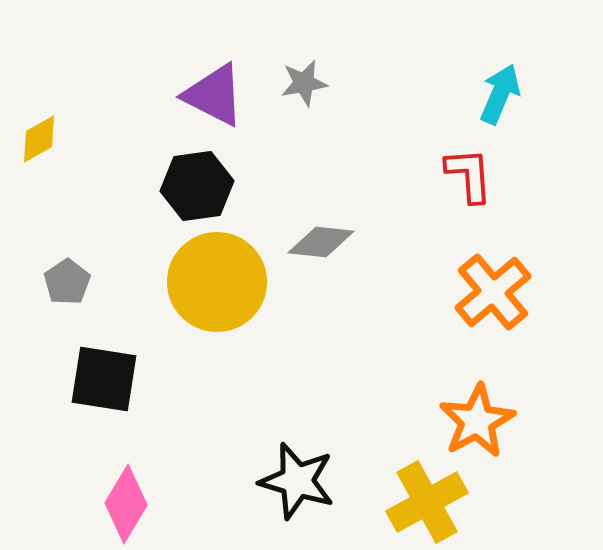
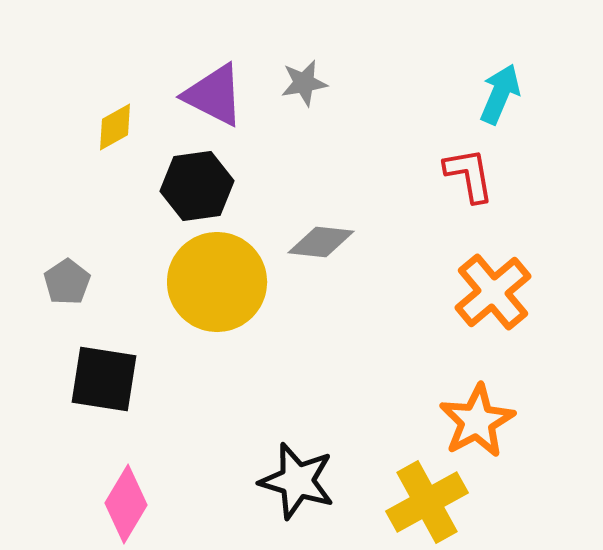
yellow diamond: moved 76 px right, 12 px up
red L-shape: rotated 6 degrees counterclockwise
